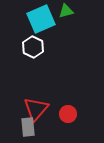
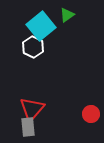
green triangle: moved 1 px right, 4 px down; rotated 21 degrees counterclockwise
cyan square: moved 7 px down; rotated 16 degrees counterclockwise
red triangle: moved 4 px left
red circle: moved 23 px right
